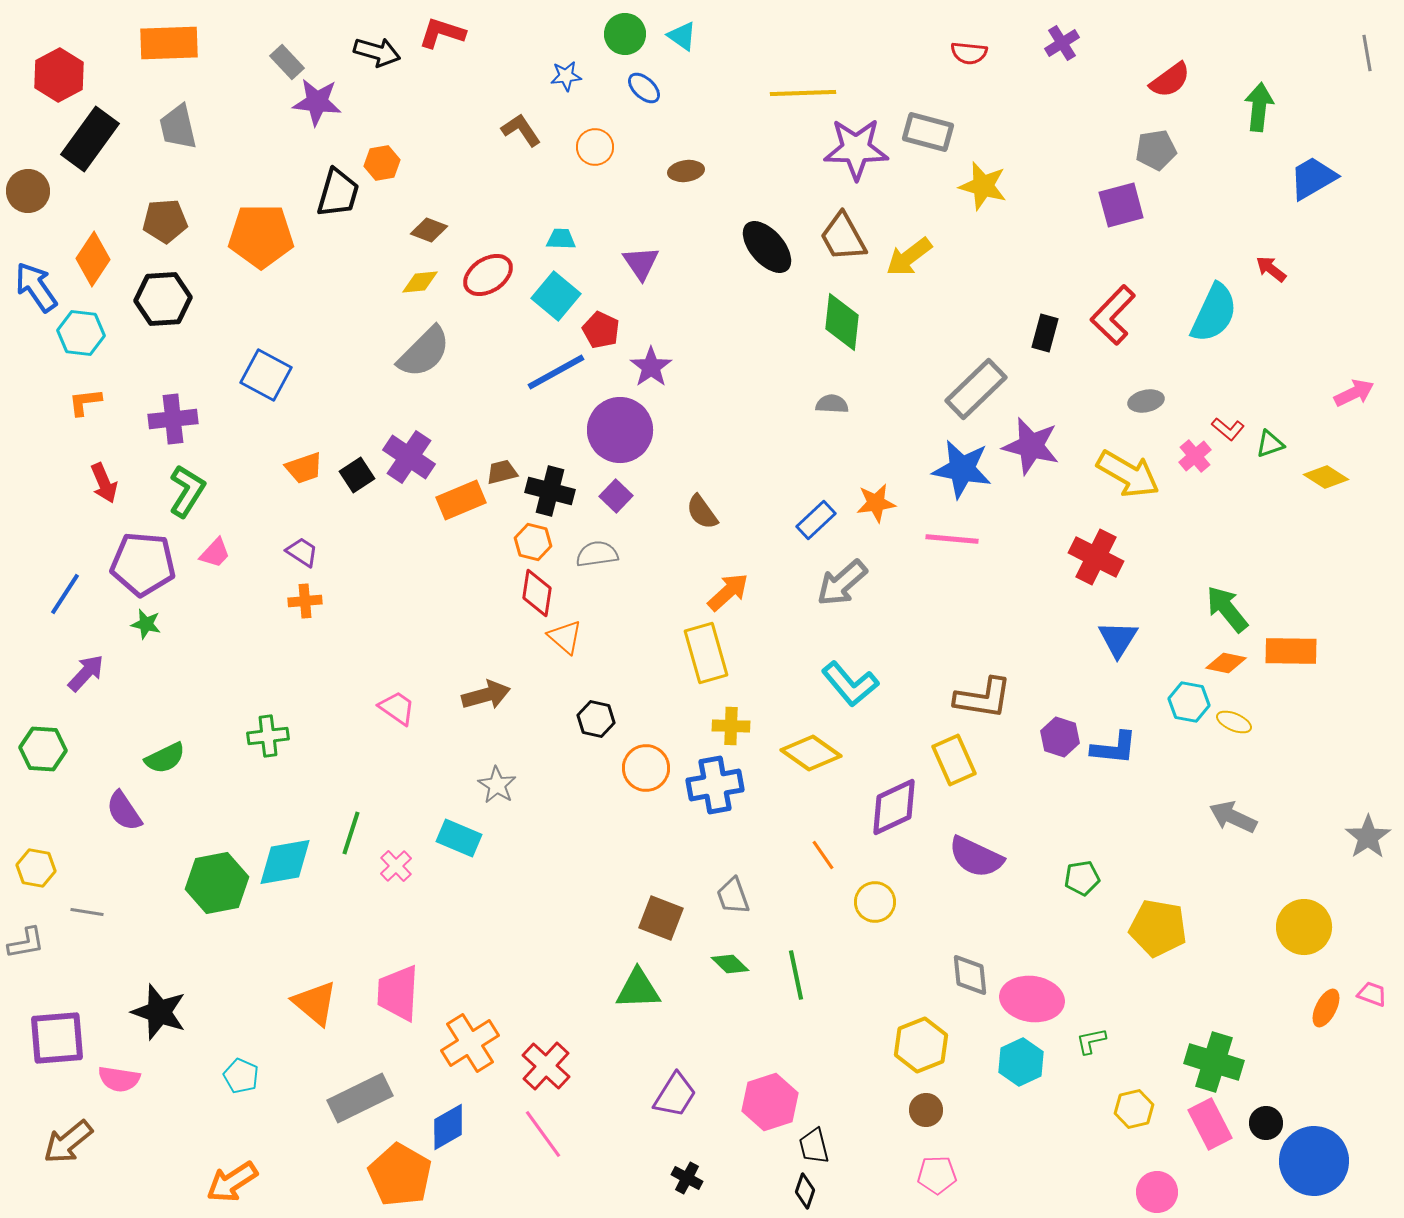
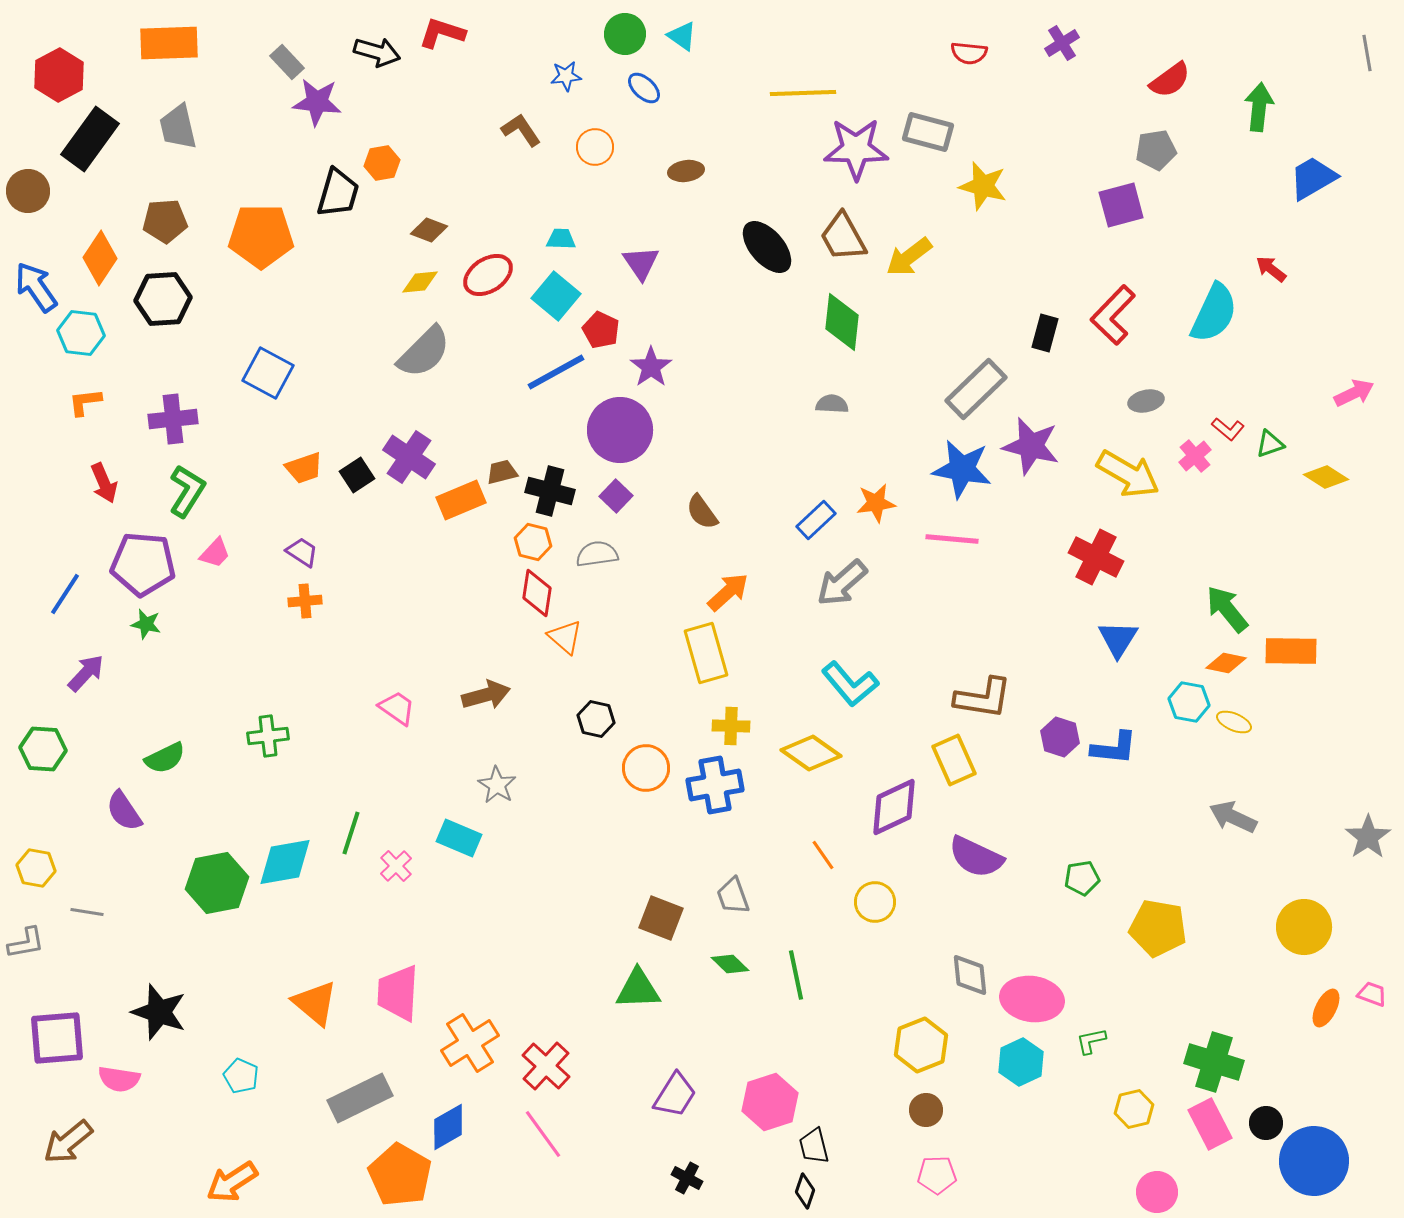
orange diamond at (93, 259): moved 7 px right, 1 px up
blue square at (266, 375): moved 2 px right, 2 px up
